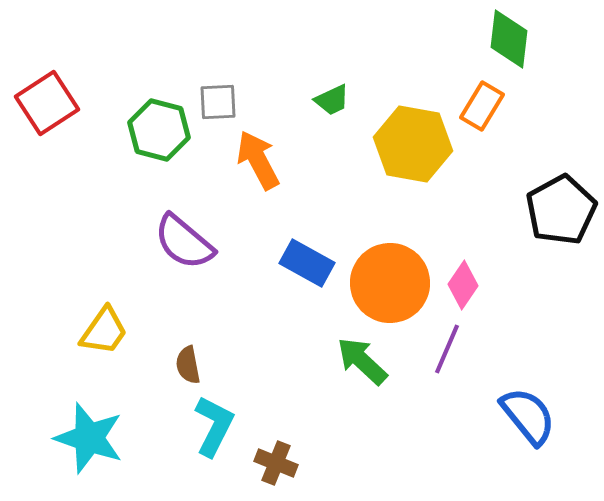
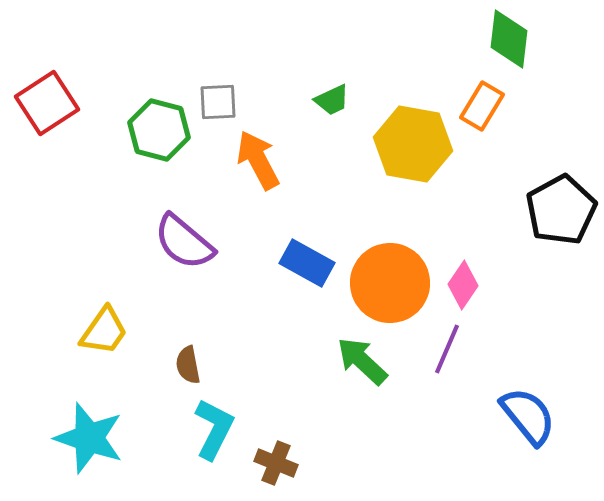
cyan L-shape: moved 3 px down
